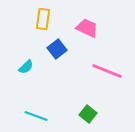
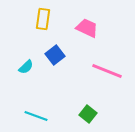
blue square: moved 2 px left, 6 px down
